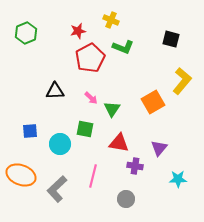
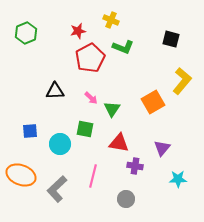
purple triangle: moved 3 px right
